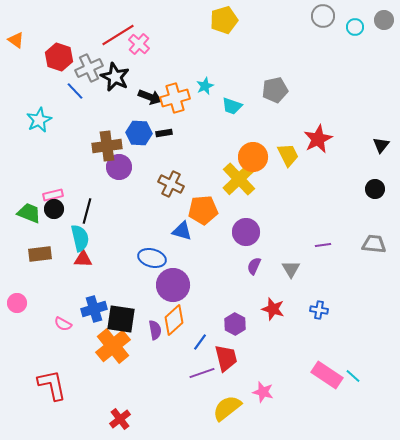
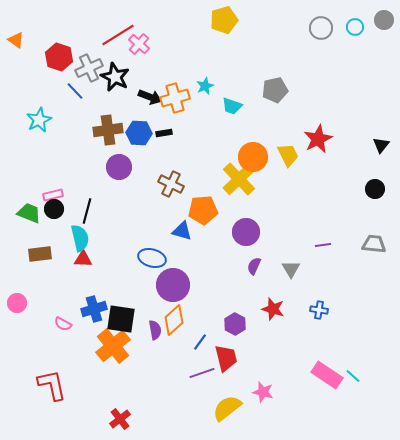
gray circle at (323, 16): moved 2 px left, 12 px down
brown cross at (107, 146): moved 1 px right, 16 px up
